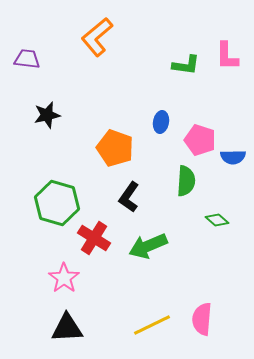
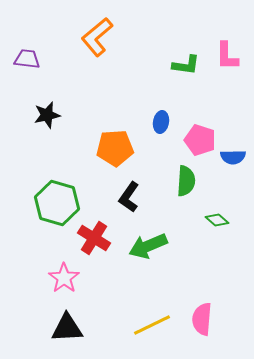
orange pentagon: rotated 24 degrees counterclockwise
